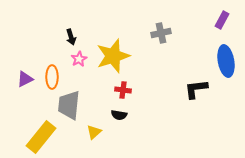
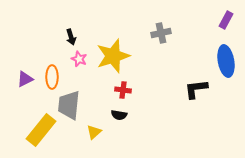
purple rectangle: moved 4 px right
pink star: rotated 21 degrees counterclockwise
yellow rectangle: moved 7 px up
